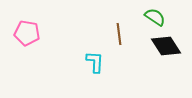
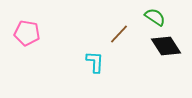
brown line: rotated 50 degrees clockwise
